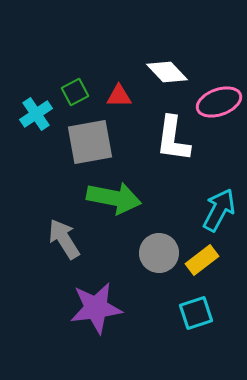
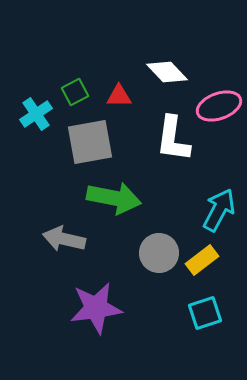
pink ellipse: moved 4 px down
gray arrow: rotated 45 degrees counterclockwise
cyan square: moved 9 px right
